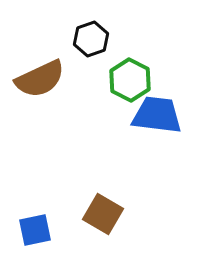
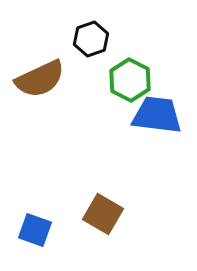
blue square: rotated 32 degrees clockwise
